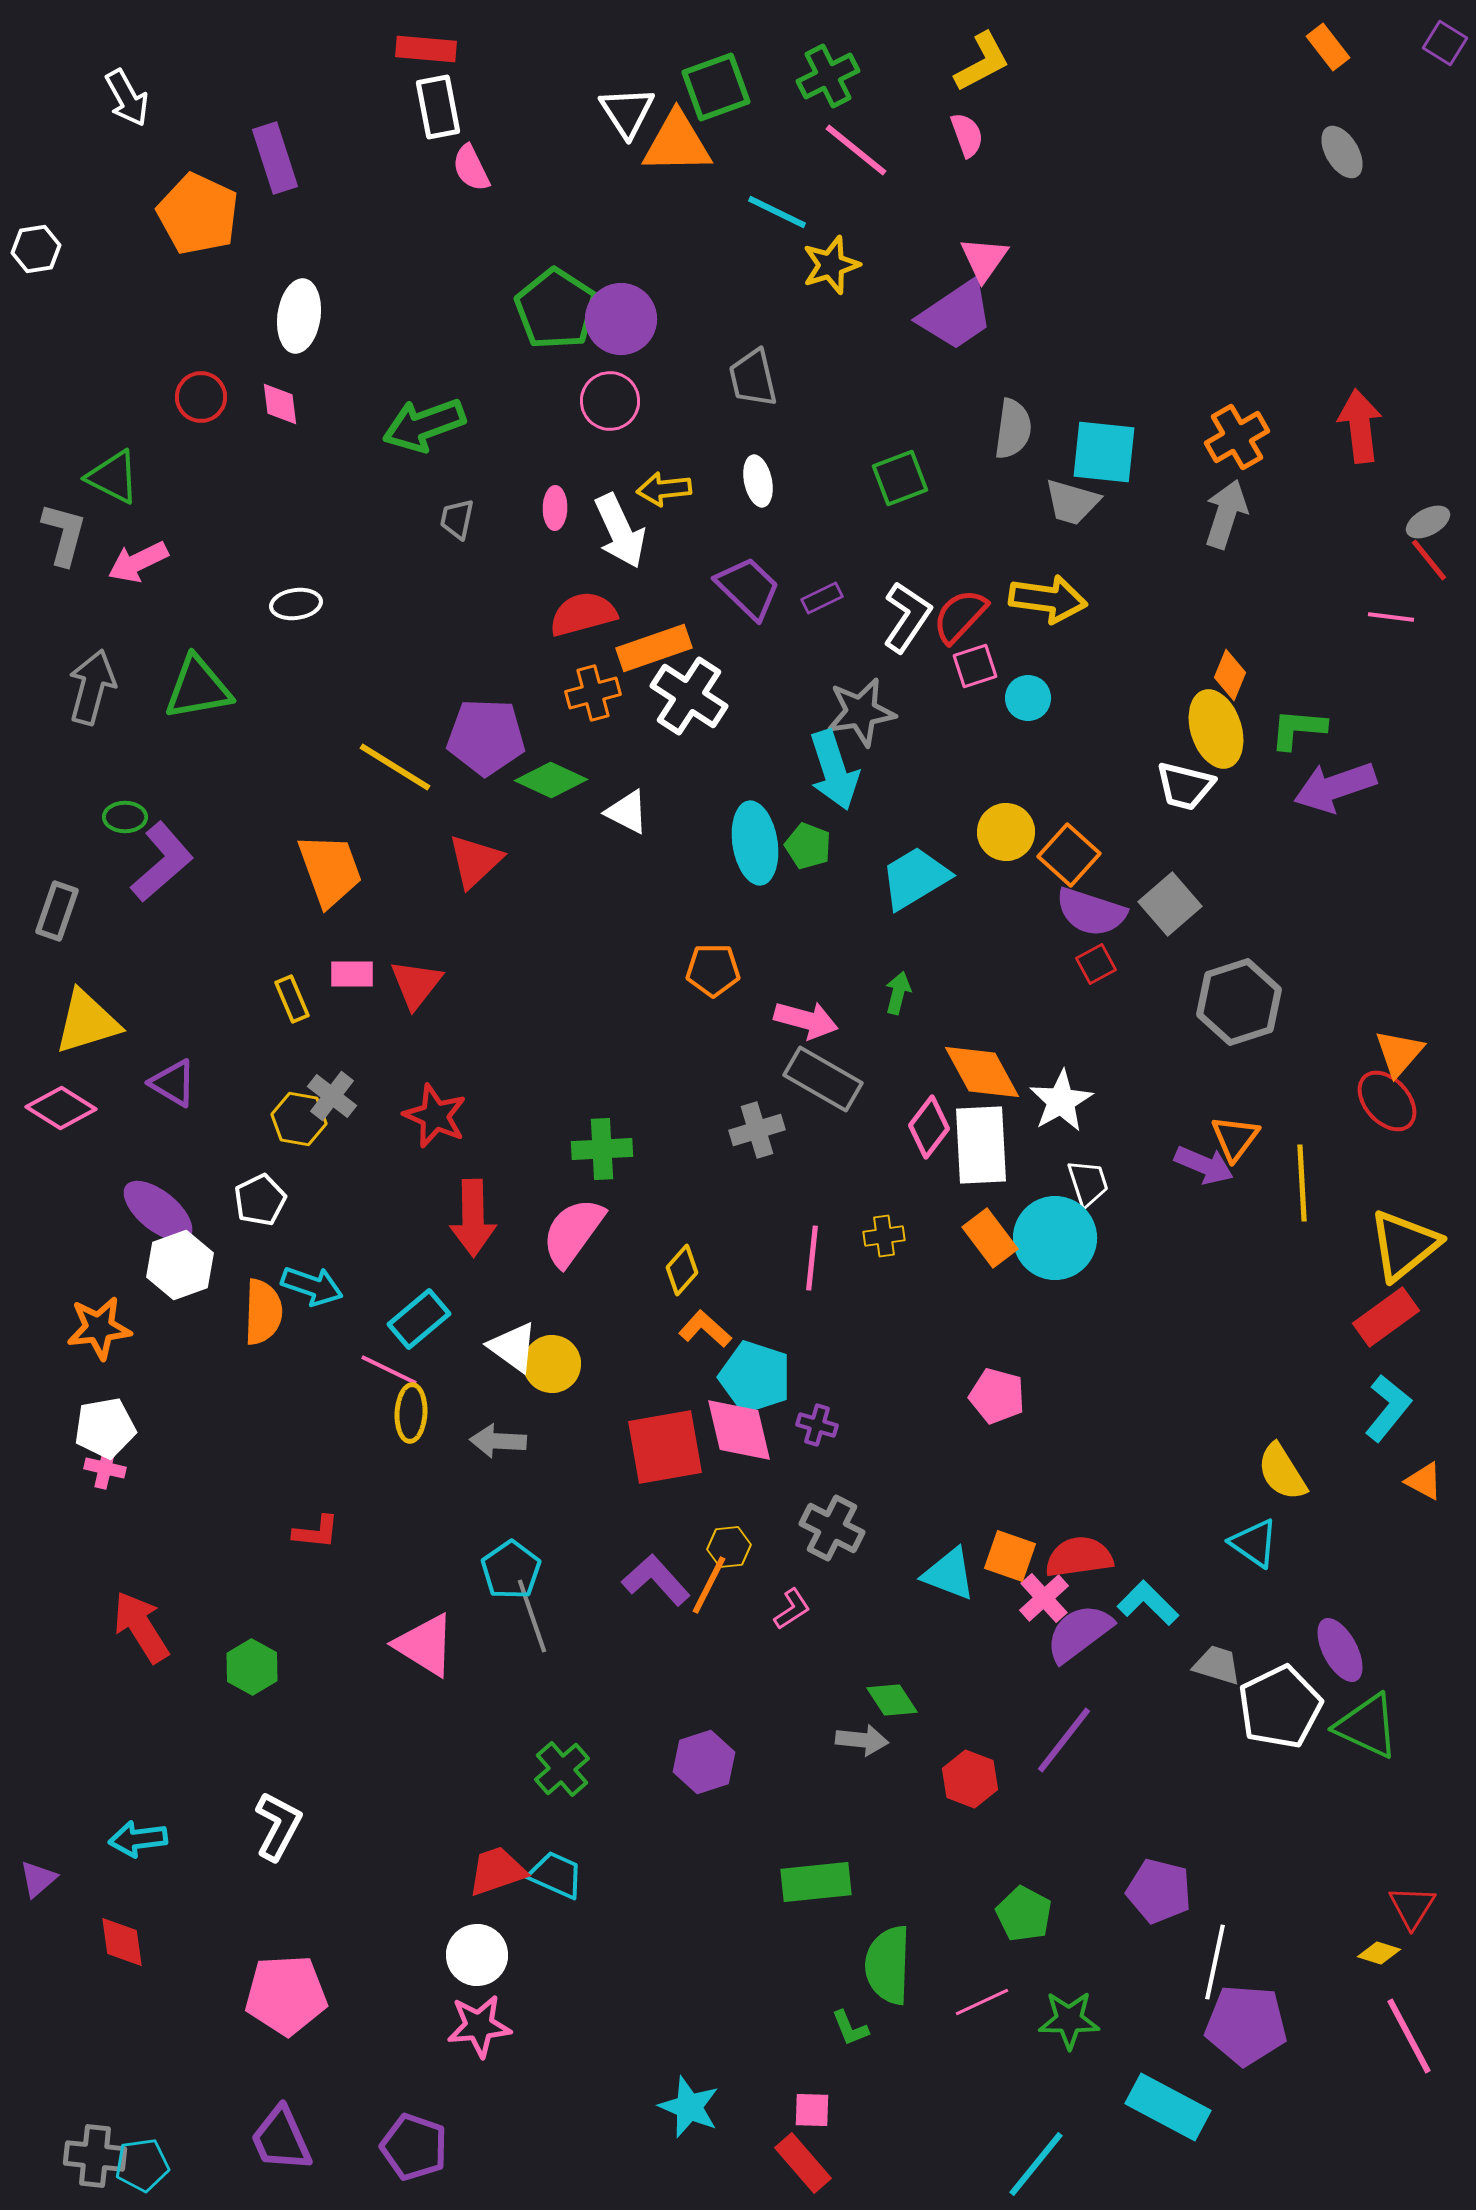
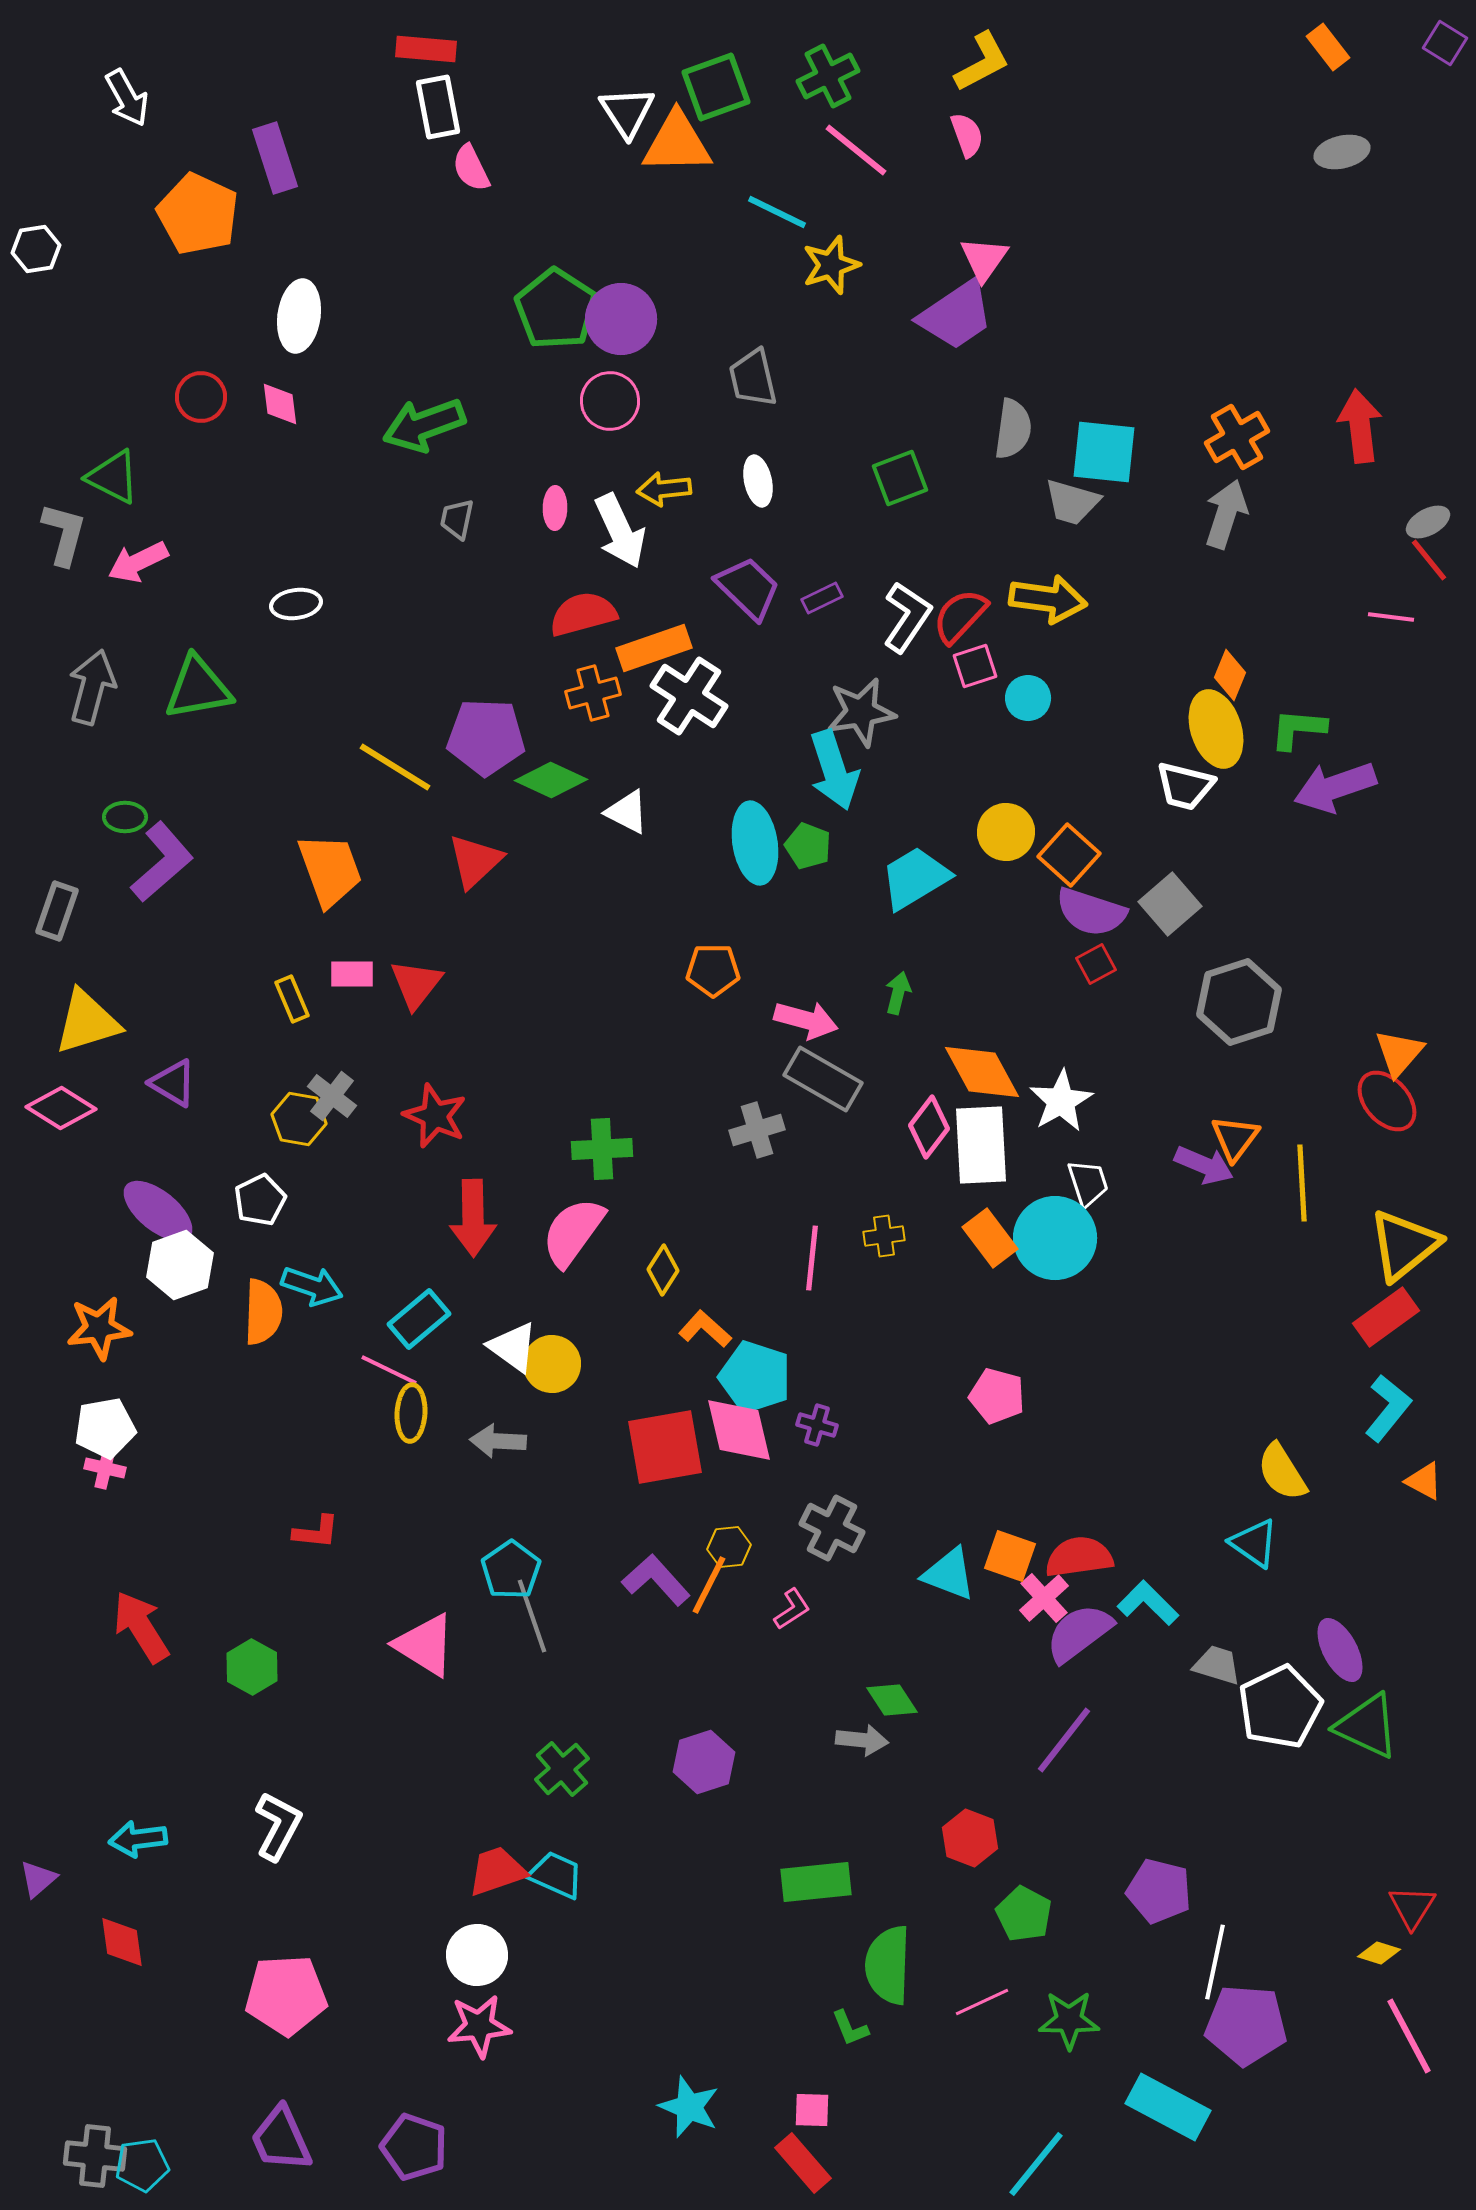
gray ellipse at (1342, 152): rotated 72 degrees counterclockwise
yellow diamond at (682, 1270): moved 19 px left; rotated 9 degrees counterclockwise
red hexagon at (970, 1779): moved 59 px down
